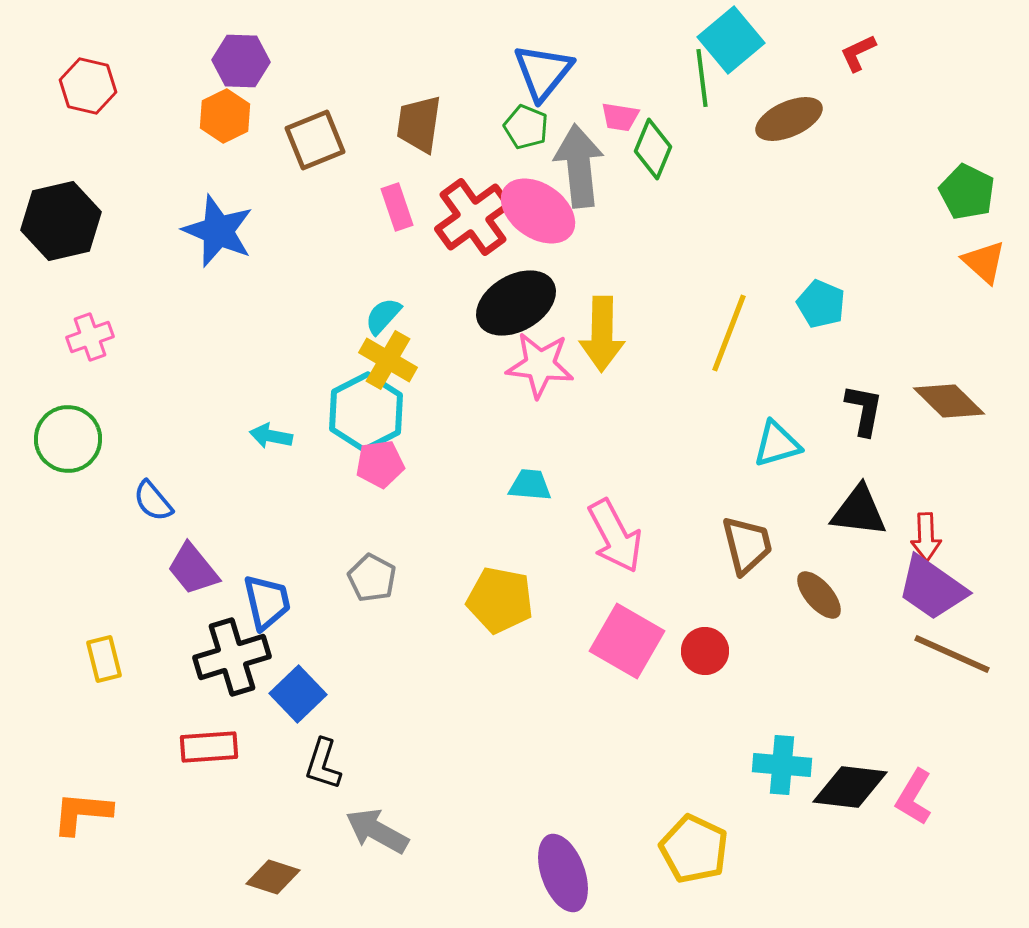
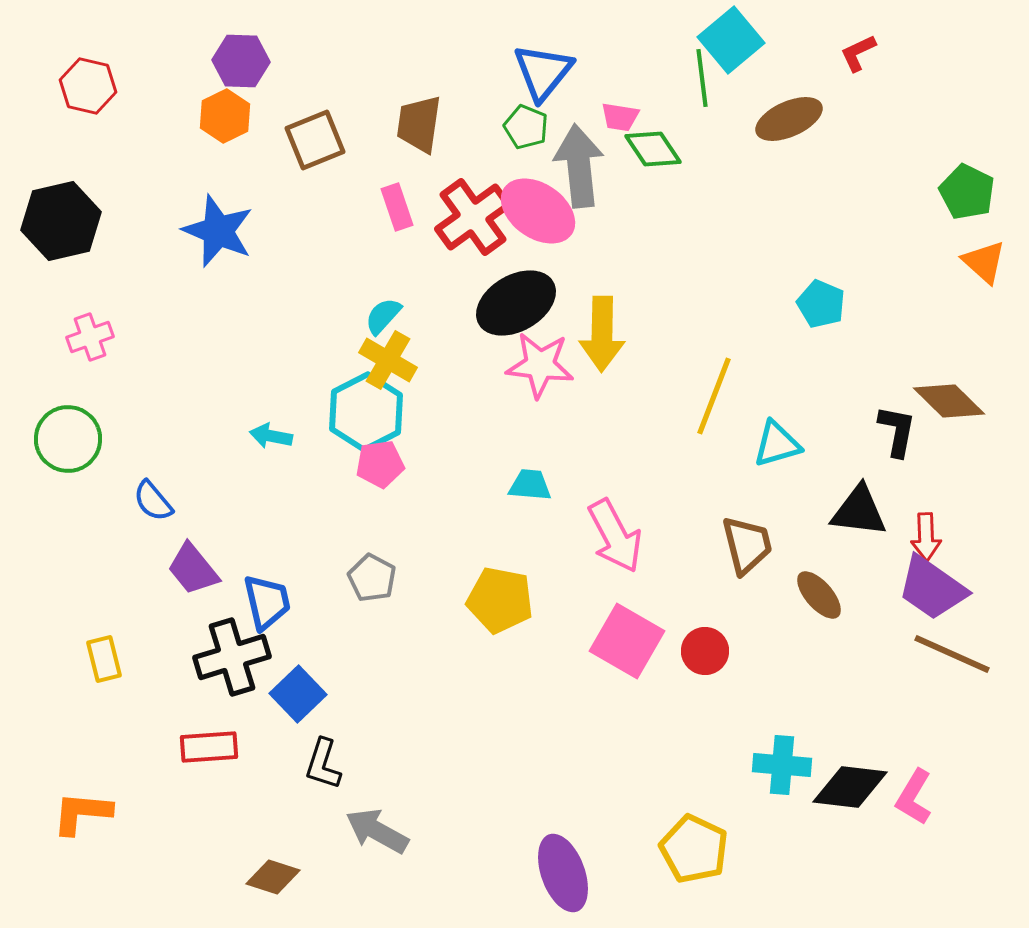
green diamond at (653, 149): rotated 56 degrees counterclockwise
yellow line at (729, 333): moved 15 px left, 63 px down
black L-shape at (864, 410): moved 33 px right, 21 px down
